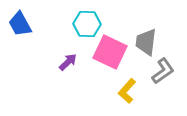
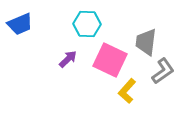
blue trapezoid: rotated 84 degrees counterclockwise
pink square: moved 8 px down
purple arrow: moved 3 px up
